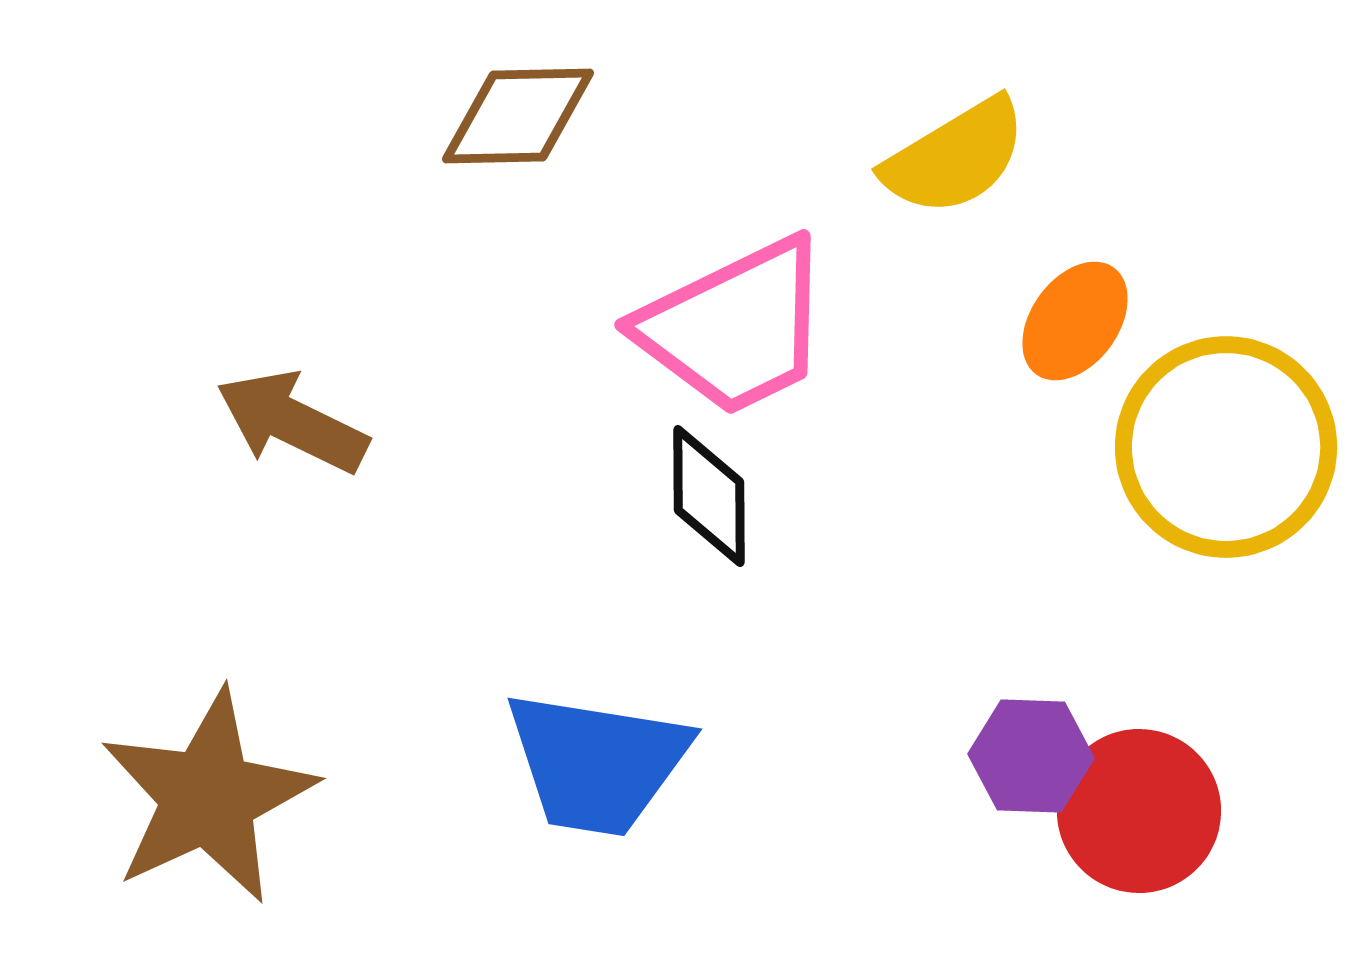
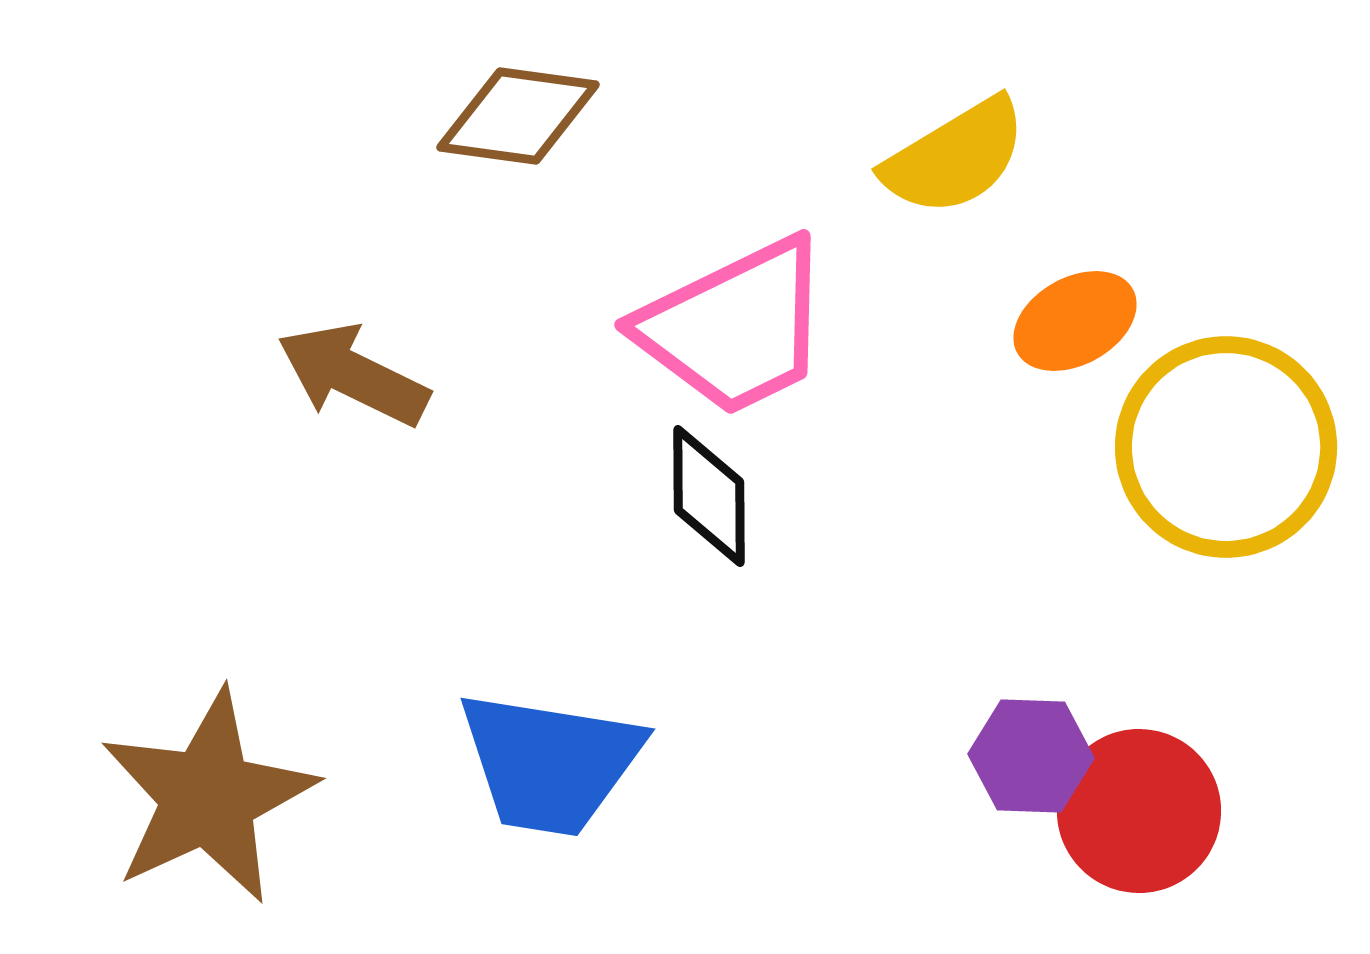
brown diamond: rotated 9 degrees clockwise
orange ellipse: rotated 25 degrees clockwise
brown arrow: moved 61 px right, 47 px up
blue trapezoid: moved 47 px left
